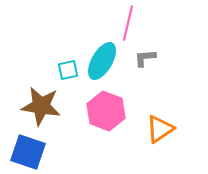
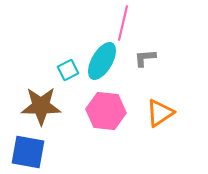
pink line: moved 5 px left
cyan square: rotated 15 degrees counterclockwise
brown star: rotated 9 degrees counterclockwise
pink hexagon: rotated 15 degrees counterclockwise
orange triangle: moved 16 px up
blue square: rotated 9 degrees counterclockwise
